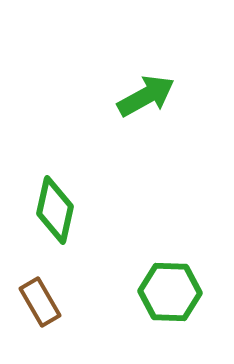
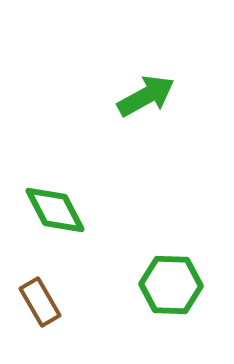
green diamond: rotated 40 degrees counterclockwise
green hexagon: moved 1 px right, 7 px up
